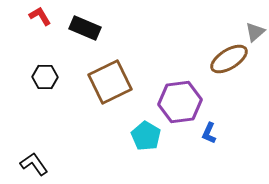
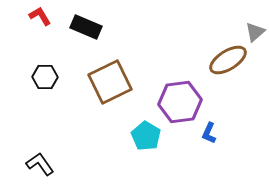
black rectangle: moved 1 px right, 1 px up
brown ellipse: moved 1 px left, 1 px down
black L-shape: moved 6 px right
